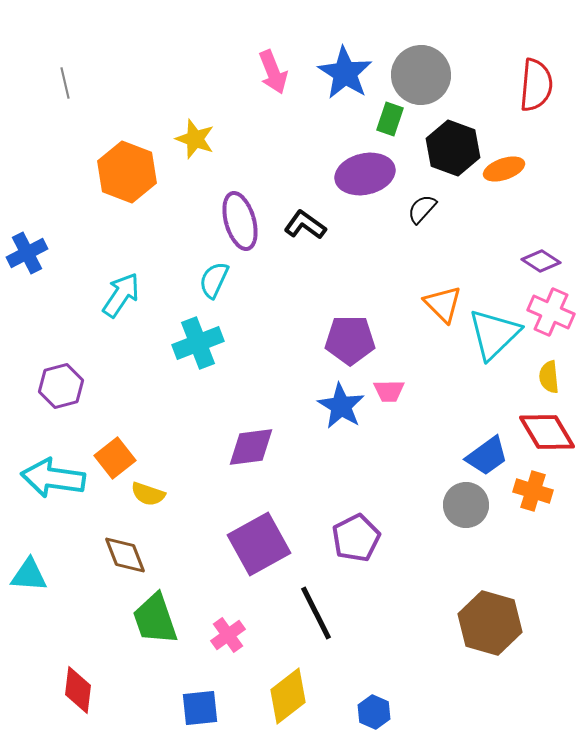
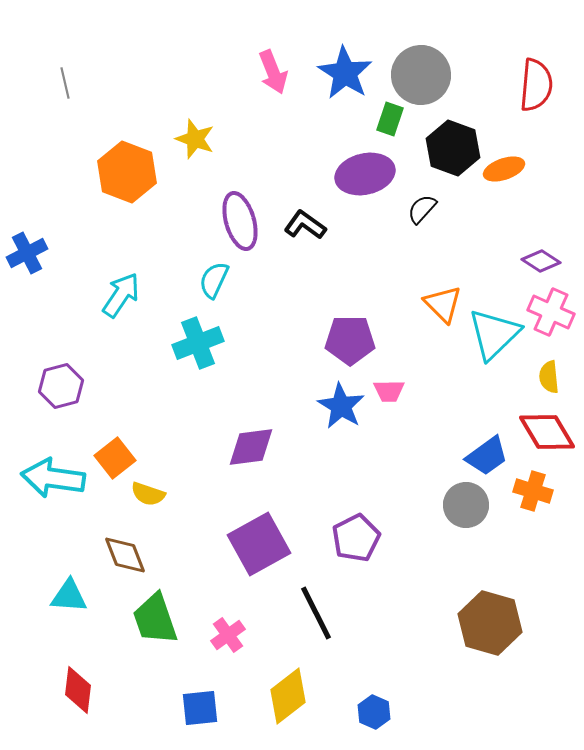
cyan triangle at (29, 575): moved 40 px right, 21 px down
